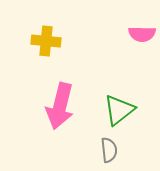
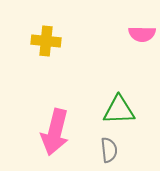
pink arrow: moved 5 px left, 26 px down
green triangle: rotated 36 degrees clockwise
